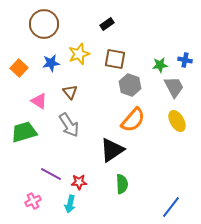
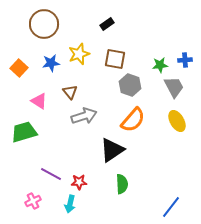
blue cross: rotated 16 degrees counterclockwise
gray arrow: moved 15 px right, 9 px up; rotated 75 degrees counterclockwise
